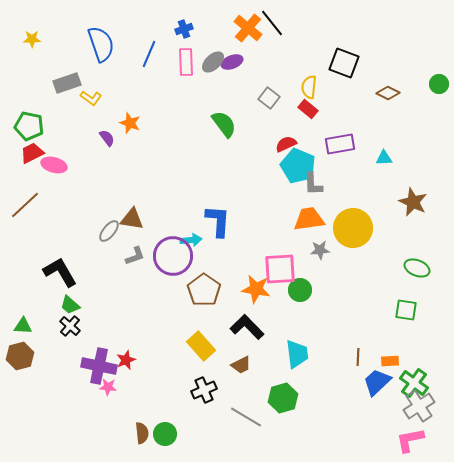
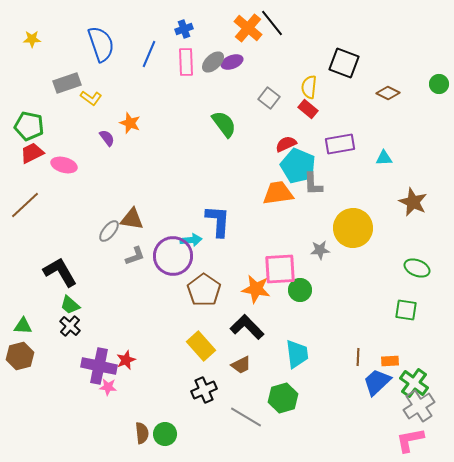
pink ellipse at (54, 165): moved 10 px right
orange trapezoid at (309, 219): moved 31 px left, 26 px up
